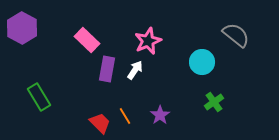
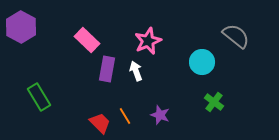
purple hexagon: moved 1 px left, 1 px up
gray semicircle: moved 1 px down
white arrow: moved 1 px right, 1 px down; rotated 54 degrees counterclockwise
green cross: rotated 18 degrees counterclockwise
purple star: rotated 18 degrees counterclockwise
